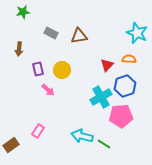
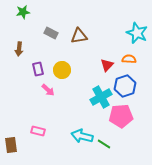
pink rectangle: rotated 72 degrees clockwise
brown rectangle: rotated 63 degrees counterclockwise
